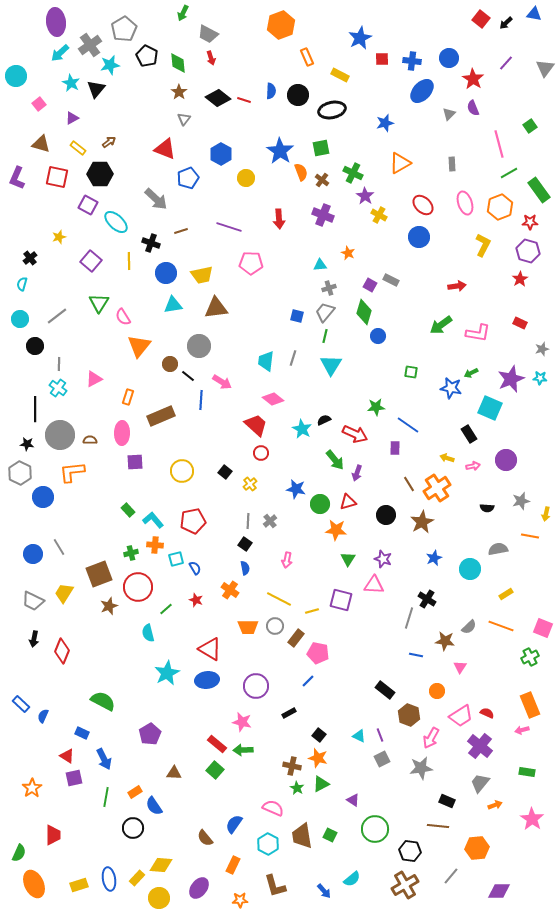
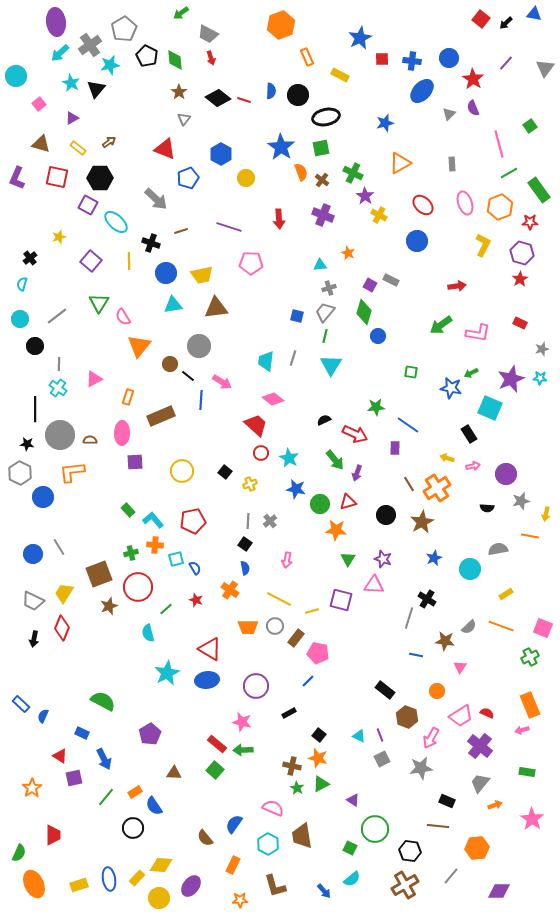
green arrow at (183, 13): moved 2 px left; rotated 28 degrees clockwise
green diamond at (178, 63): moved 3 px left, 3 px up
black ellipse at (332, 110): moved 6 px left, 7 px down
blue star at (280, 151): moved 1 px right, 4 px up
black hexagon at (100, 174): moved 4 px down
blue circle at (419, 237): moved 2 px left, 4 px down
purple hexagon at (528, 251): moved 6 px left, 2 px down
cyan star at (302, 429): moved 13 px left, 29 px down
purple circle at (506, 460): moved 14 px down
yellow cross at (250, 484): rotated 16 degrees clockwise
red diamond at (62, 651): moved 23 px up
brown hexagon at (409, 715): moved 2 px left, 2 px down
red triangle at (67, 756): moved 7 px left
green line at (106, 797): rotated 30 degrees clockwise
green square at (330, 835): moved 20 px right, 13 px down
purple ellipse at (199, 888): moved 8 px left, 2 px up
